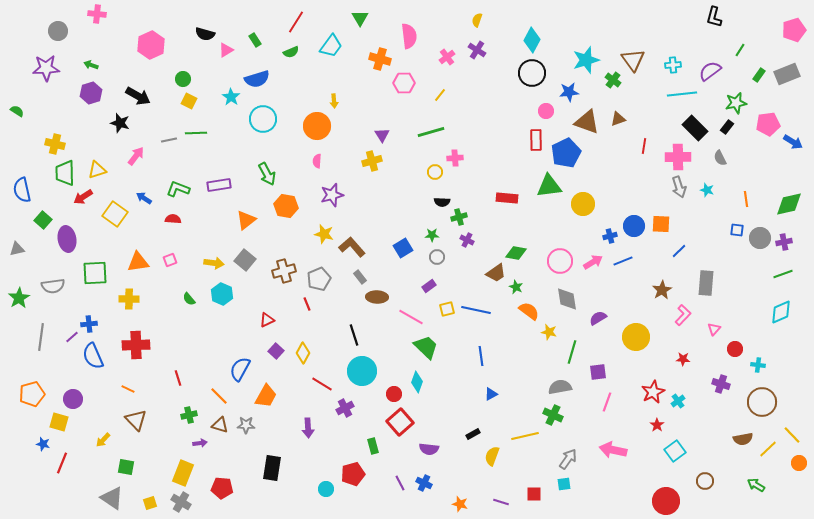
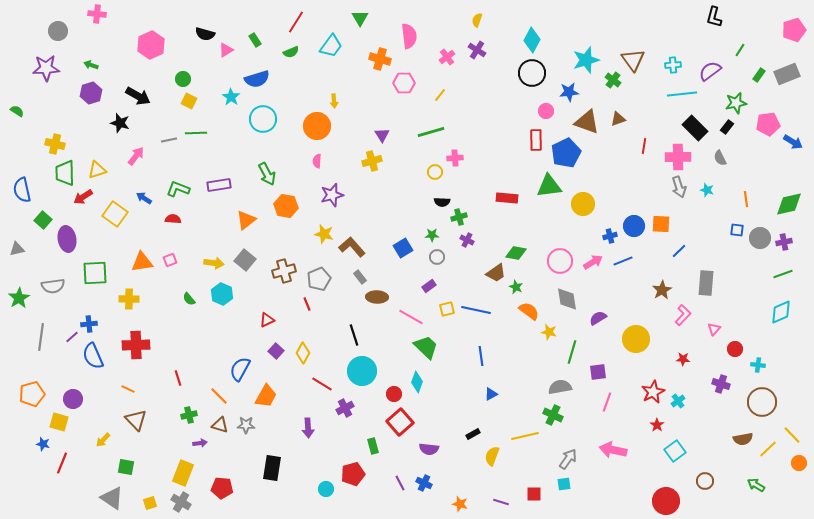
orange triangle at (138, 262): moved 4 px right
yellow circle at (636, 337): moved 2 px down
